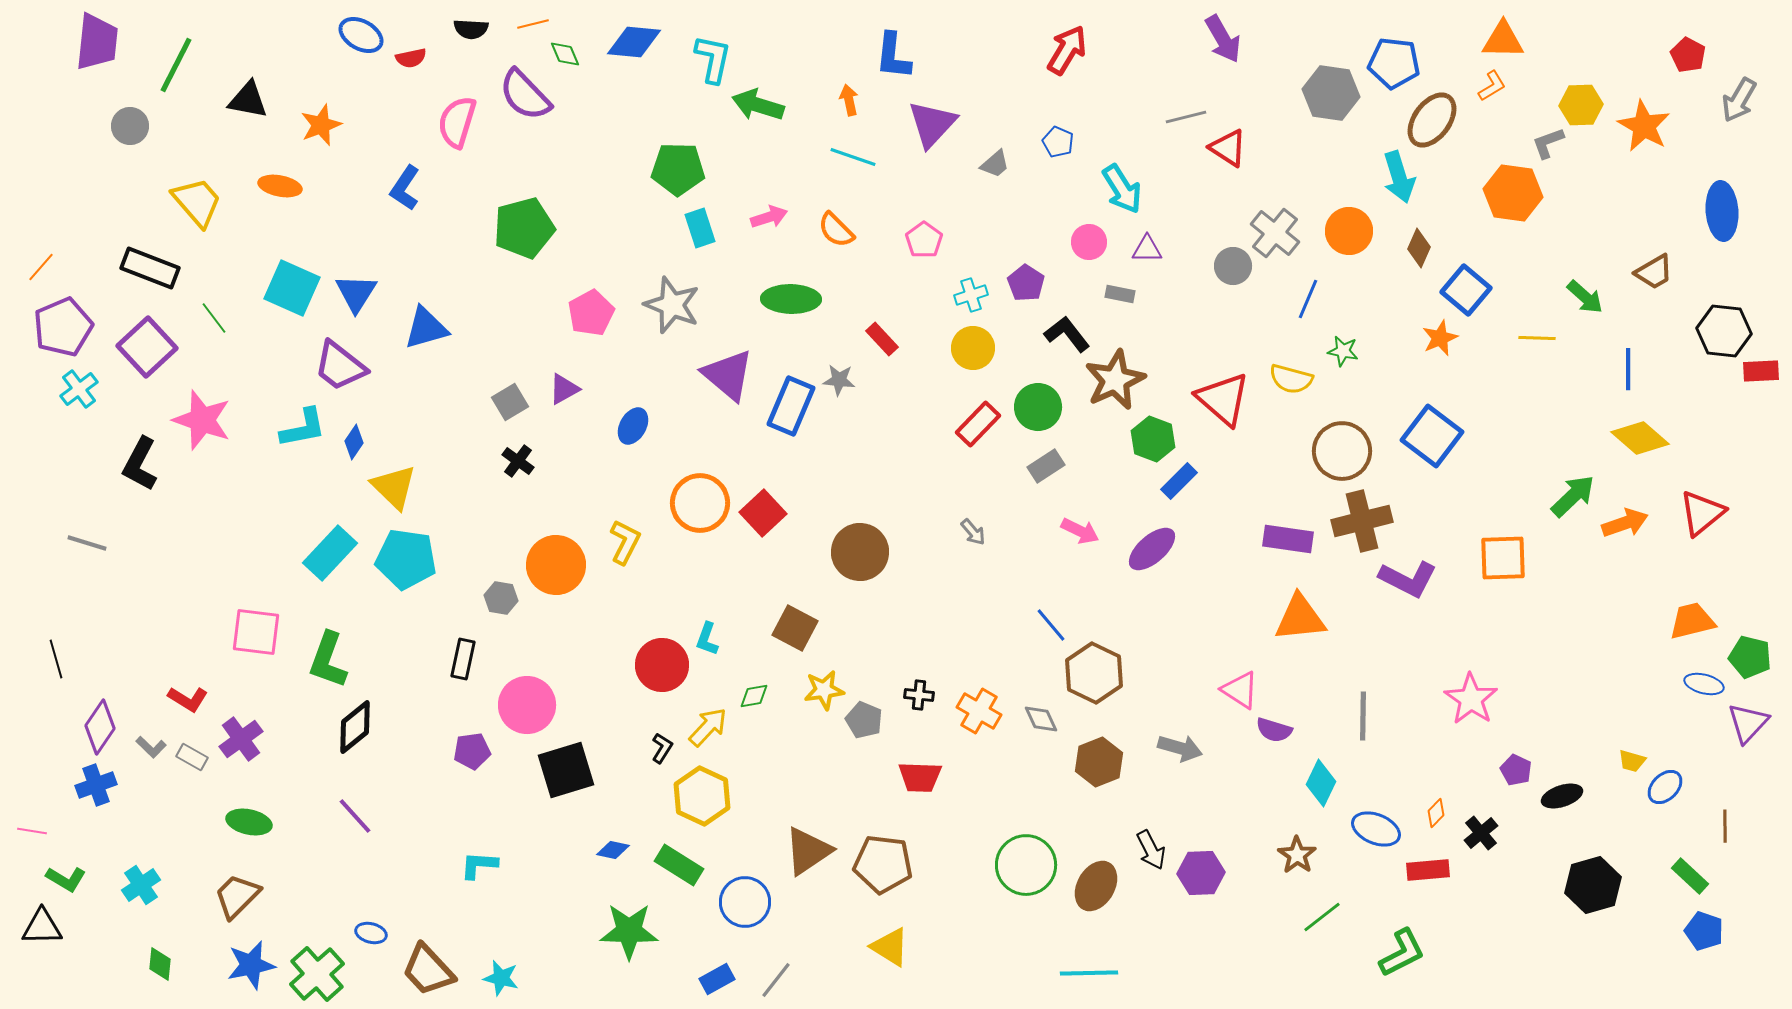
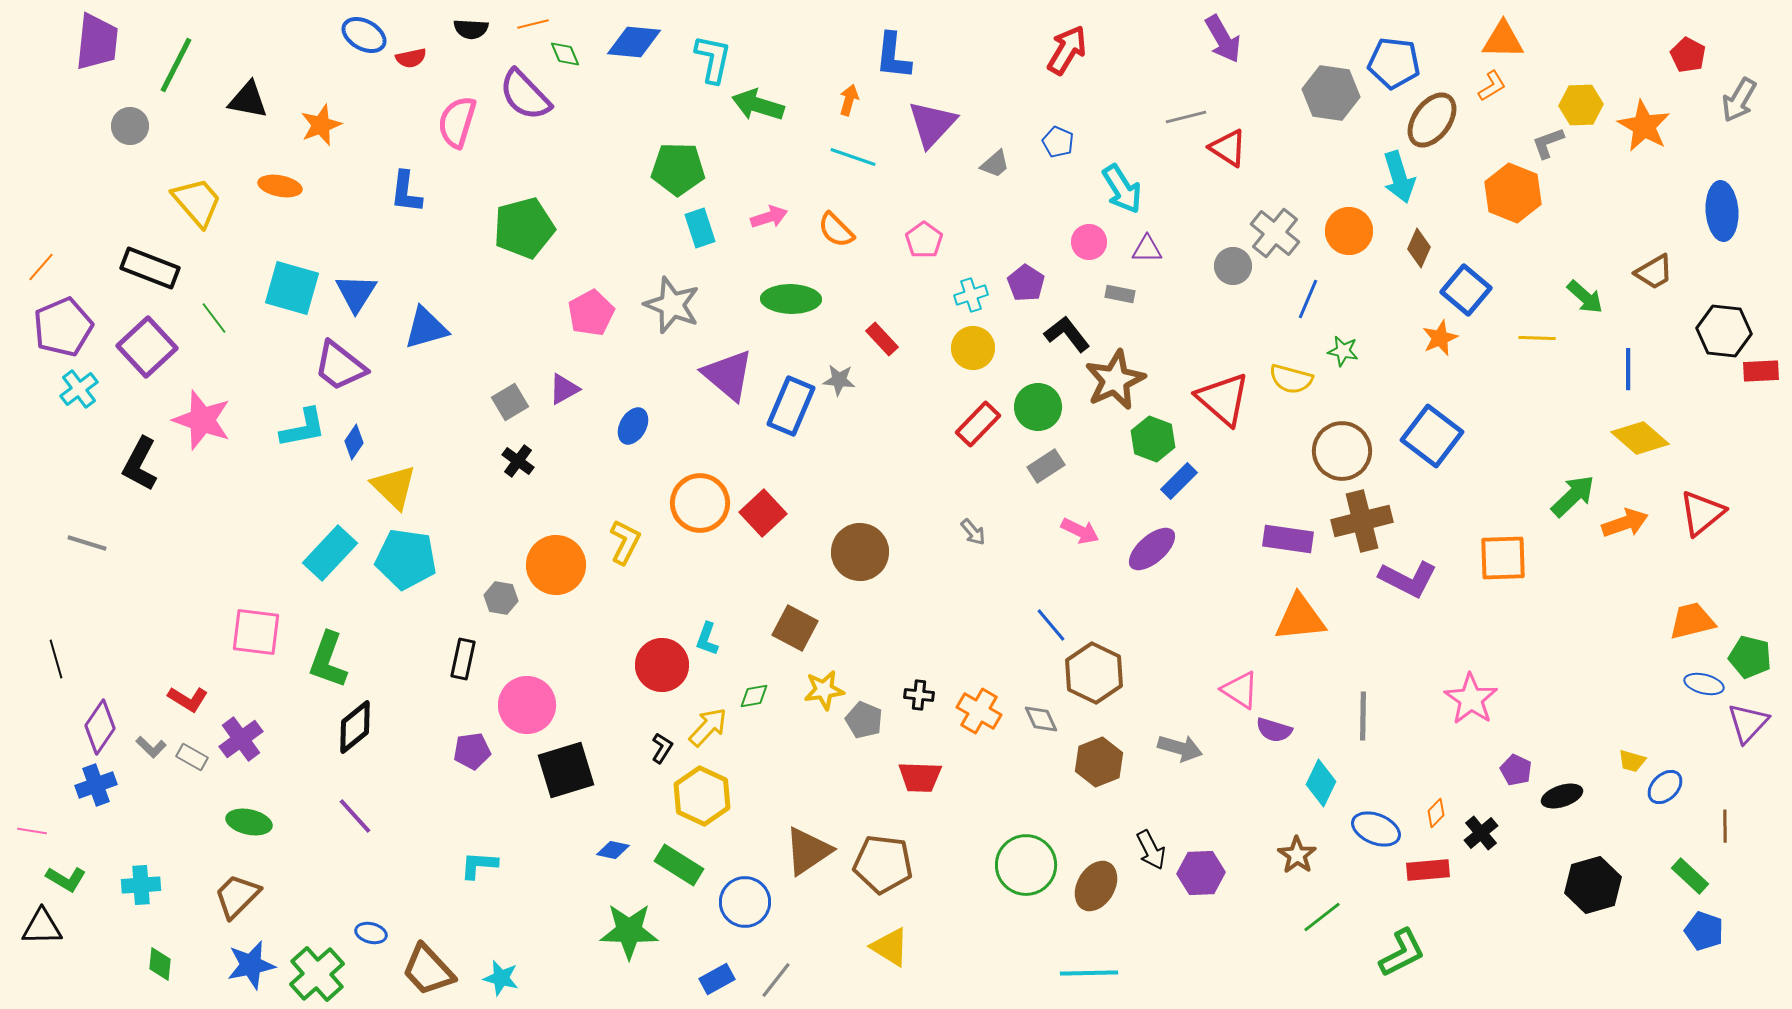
blue ellipse at (361, 35): moved 3 px right
orange arrow at (849, 100): rotated 28 degrees clockwise
blue L-shape at (405, 188): moved 1 px right, 4 px down; rotated 27 degrees counterclockwise
orange hexagon at (1513, 193): rotated 14 degrees clockwise
cyan square at (292, 288): rotated 8 degrees counterclockwise
cyan cross at (141, 885): rotated 30 degrees clockwise
